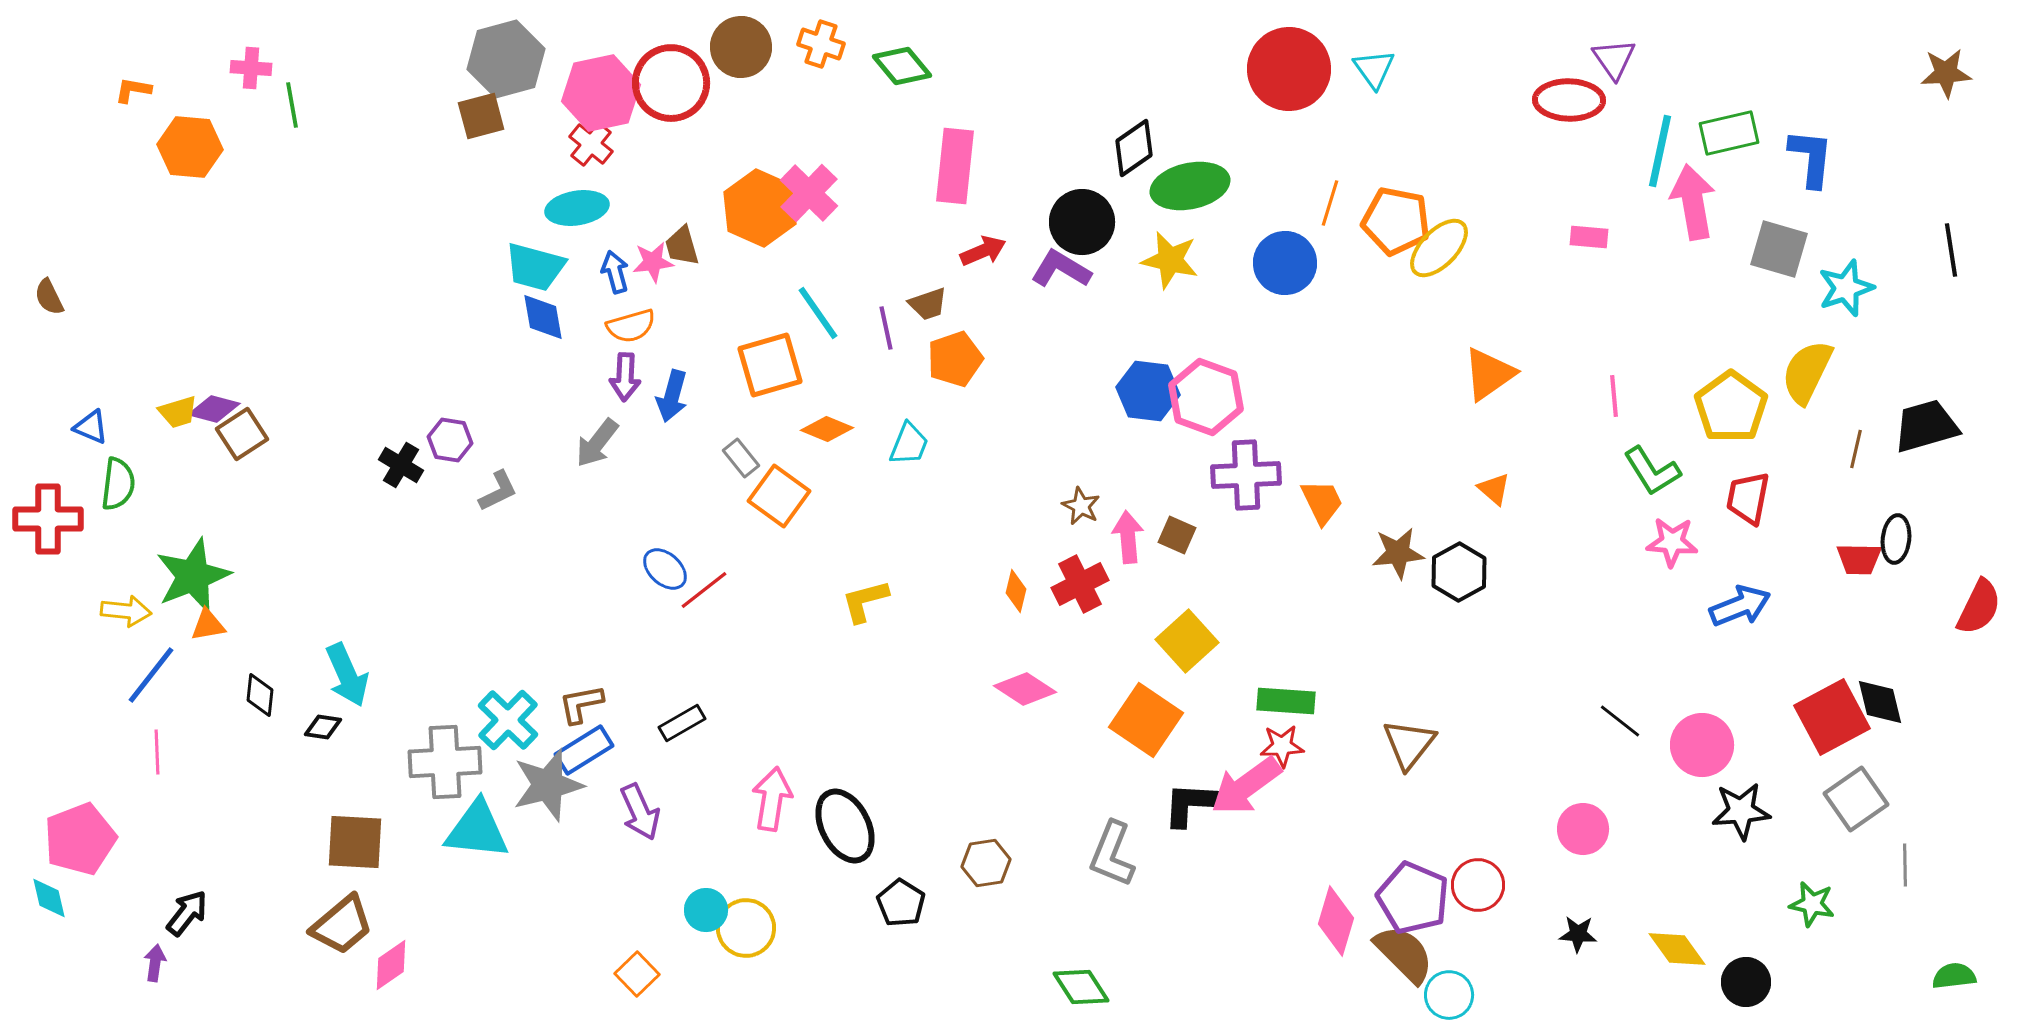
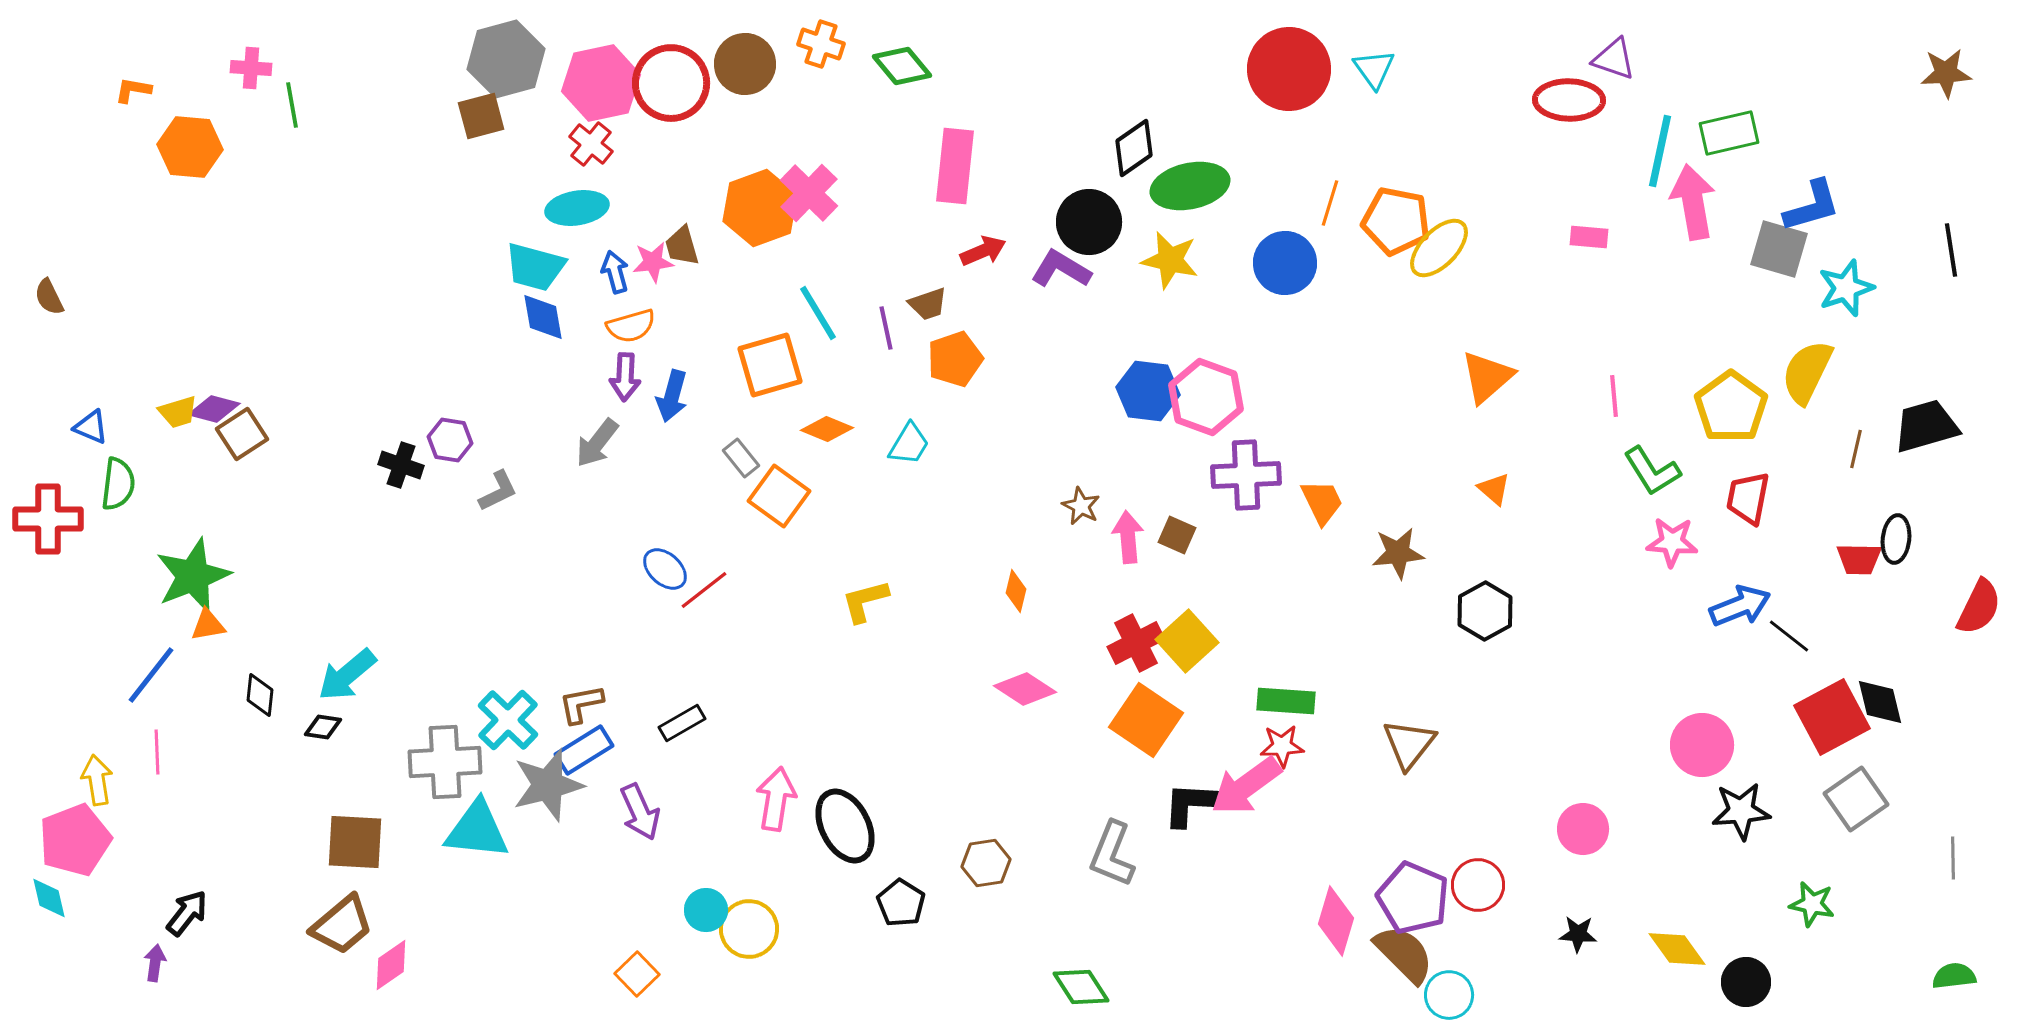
brown circle at (741, 47): moved 4 px right, 17 px down
purple triangle at (1614, 59): rotated 36 degrees counterclockwise
pink hexagon at (601, 93): moved 10 px up
blue L-shape at (1811, 158): moved 1 px right, 48 px down; rotated 68 degrees clockwise
orange hexagon at (760, 208): rotated 16 degrees clockwise
black circle at (1082, 222): moved 7 px right
cyan line at (818, 313): rotated 4 degrees clockwise
orange triangle at (1489, 374): moved 2 px left, 3 px down; rotated 6 degrees counterclockwise
cyan trapezoid at (909, 444): rotated 9 degrees clockwise
black cross at (401, 465): rotated 12 degrees counterclockwise
black hexagon at (1459, 572): moved 26 px right, 39 px down
red cross at (1080, 584): moved 56 px right, 59 px down
yellow arrow at (126, 611): moved 29 px left, 169 px down; rotated 105 degrees counterclockwise
cyan arrow at (347, 675): rotated 74 degrees clockwise
black line at (1620, 721): moved 169 px right, 85 px up
pink arrow at (772, 799): moved 4 px right
pink pentagon at (80, 839): moved 5 px left, 1 px down
gray line at (1905, 865): moved 48 px right, 7 px up
yellow circle at (746, 928): moved 3 px right, 1 px down
